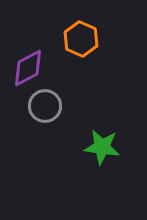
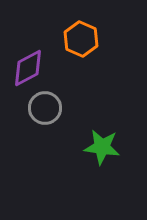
gray circle: moved 2 px down
